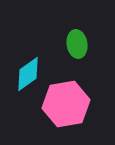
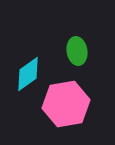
green ellipse: moved 7 px down
